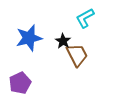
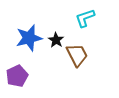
cyan L-shape: rotated 10 degrees clockwise
black star: moved 7 px left, 1 px up
purple pentagon: moved 3 px left, 7 px up
